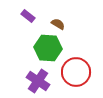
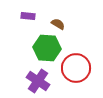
purple rectangle: rotated 32 degrees counterclockwise
green hexagon: moved 1 px left
red circle: moved 4 px up
